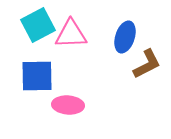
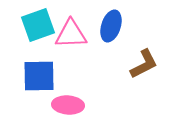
cyan square: rotated 8 degrees clockwise
blue ellipse: moved 14 px left, 11 px up
brown L-shape: moved 3 px left
blue square: moved 2 px right
